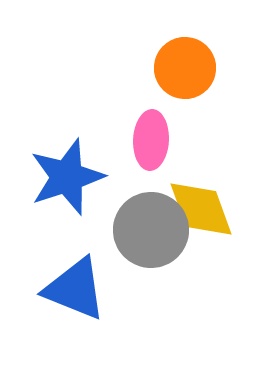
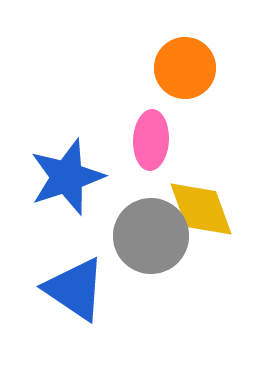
gray circle: moved 6 px down
blue triangle: rotated 12 degrees clockwise
